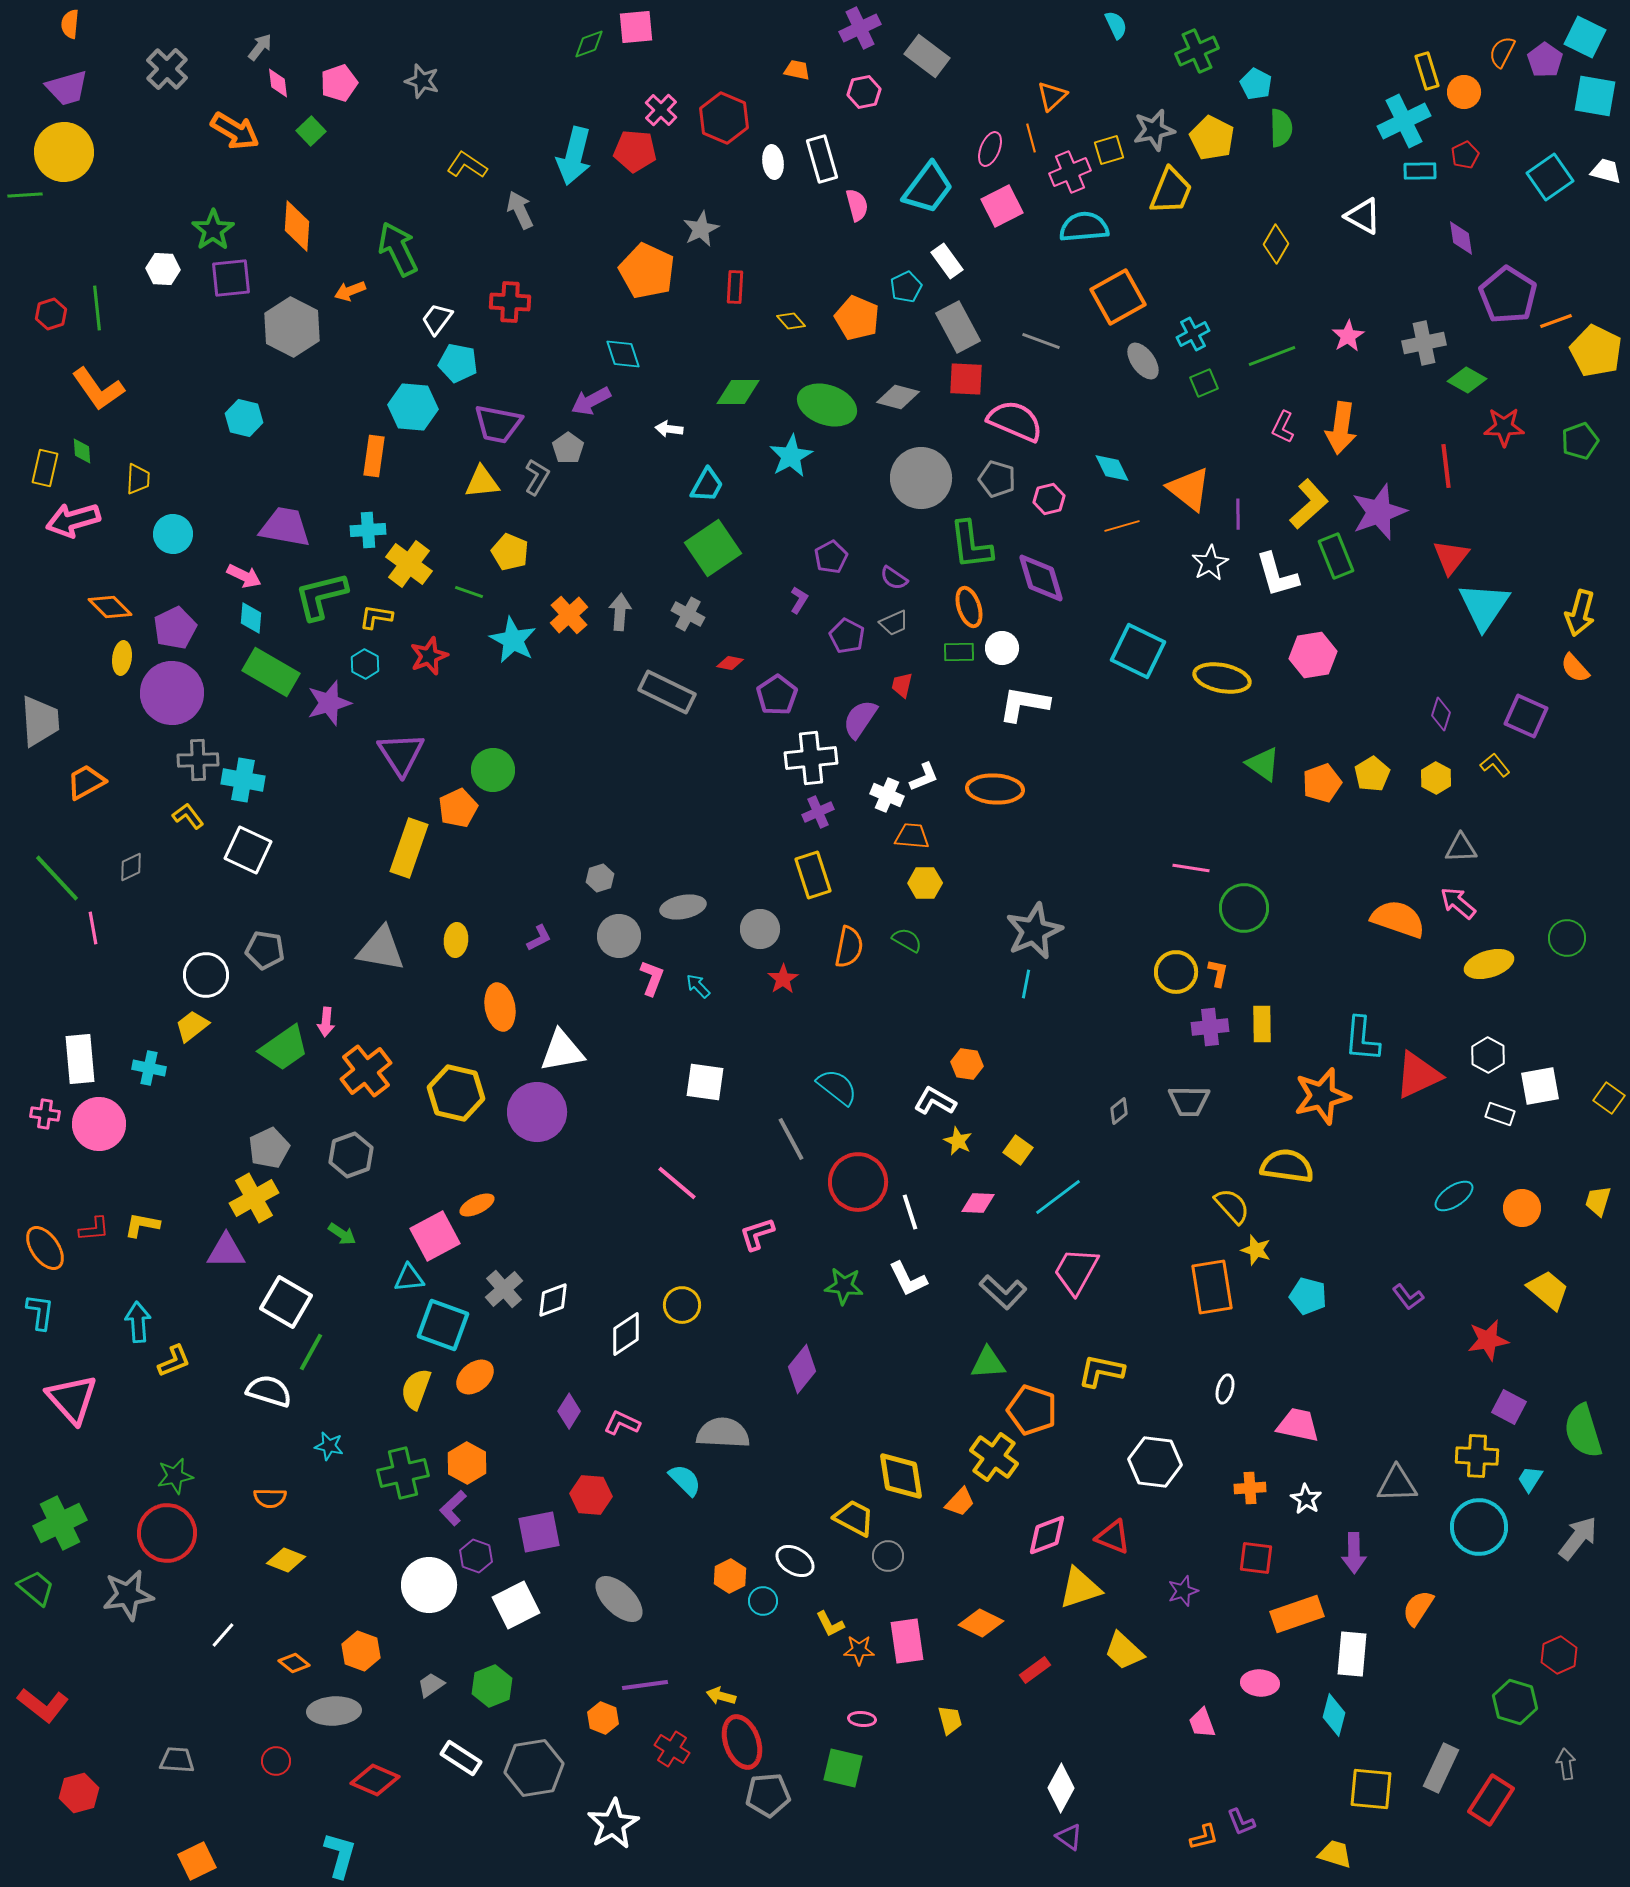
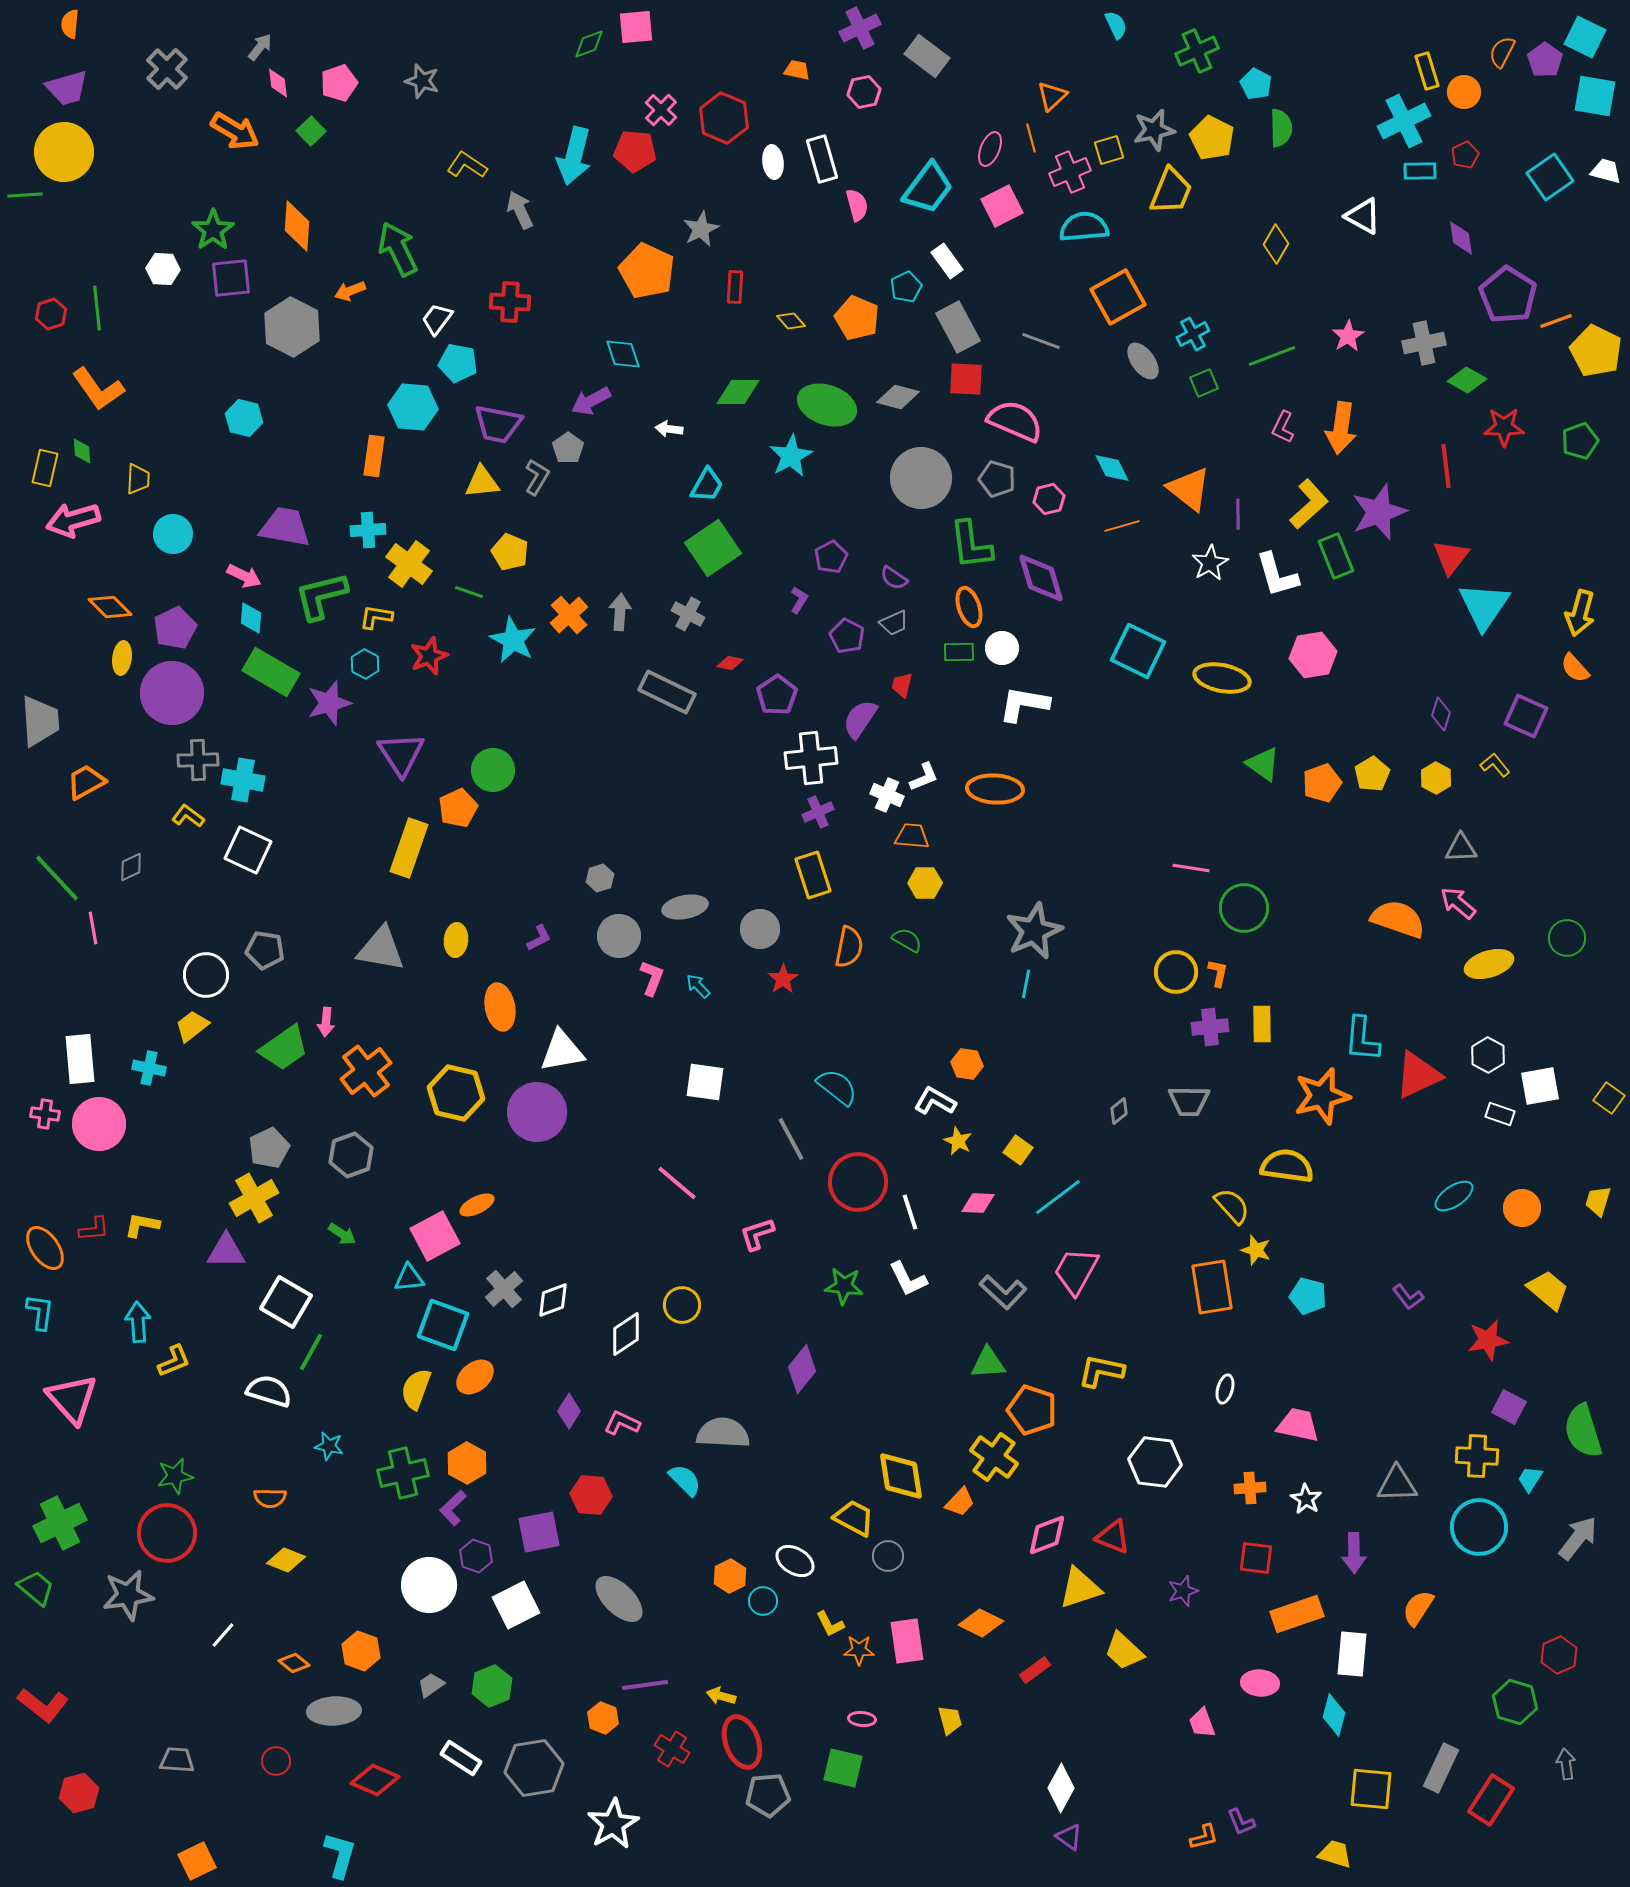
yellow L-shape at (188, 816): rotated 16 degrees counterclockwise
gray ellipse at (683, 907): moved 2 px right
